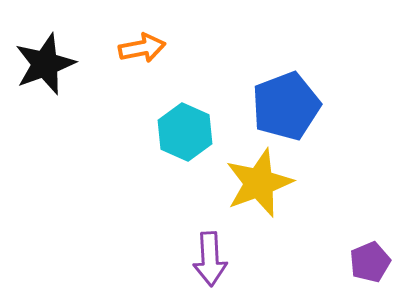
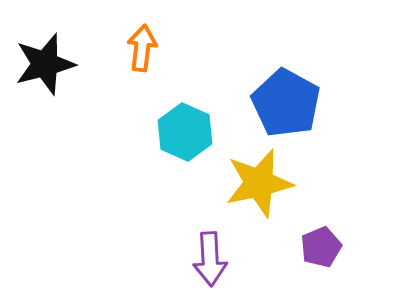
orange arrow: rotated 72 degrees counterclockwise
black star: rotated 6 degrees clockwise
blue pentagon: moved 3 px up; rotated 22 degrees counterclockwise
yellow star: rotated 8 degrees clockwise
purple pentagon: moved 49 px left, 15 px up
